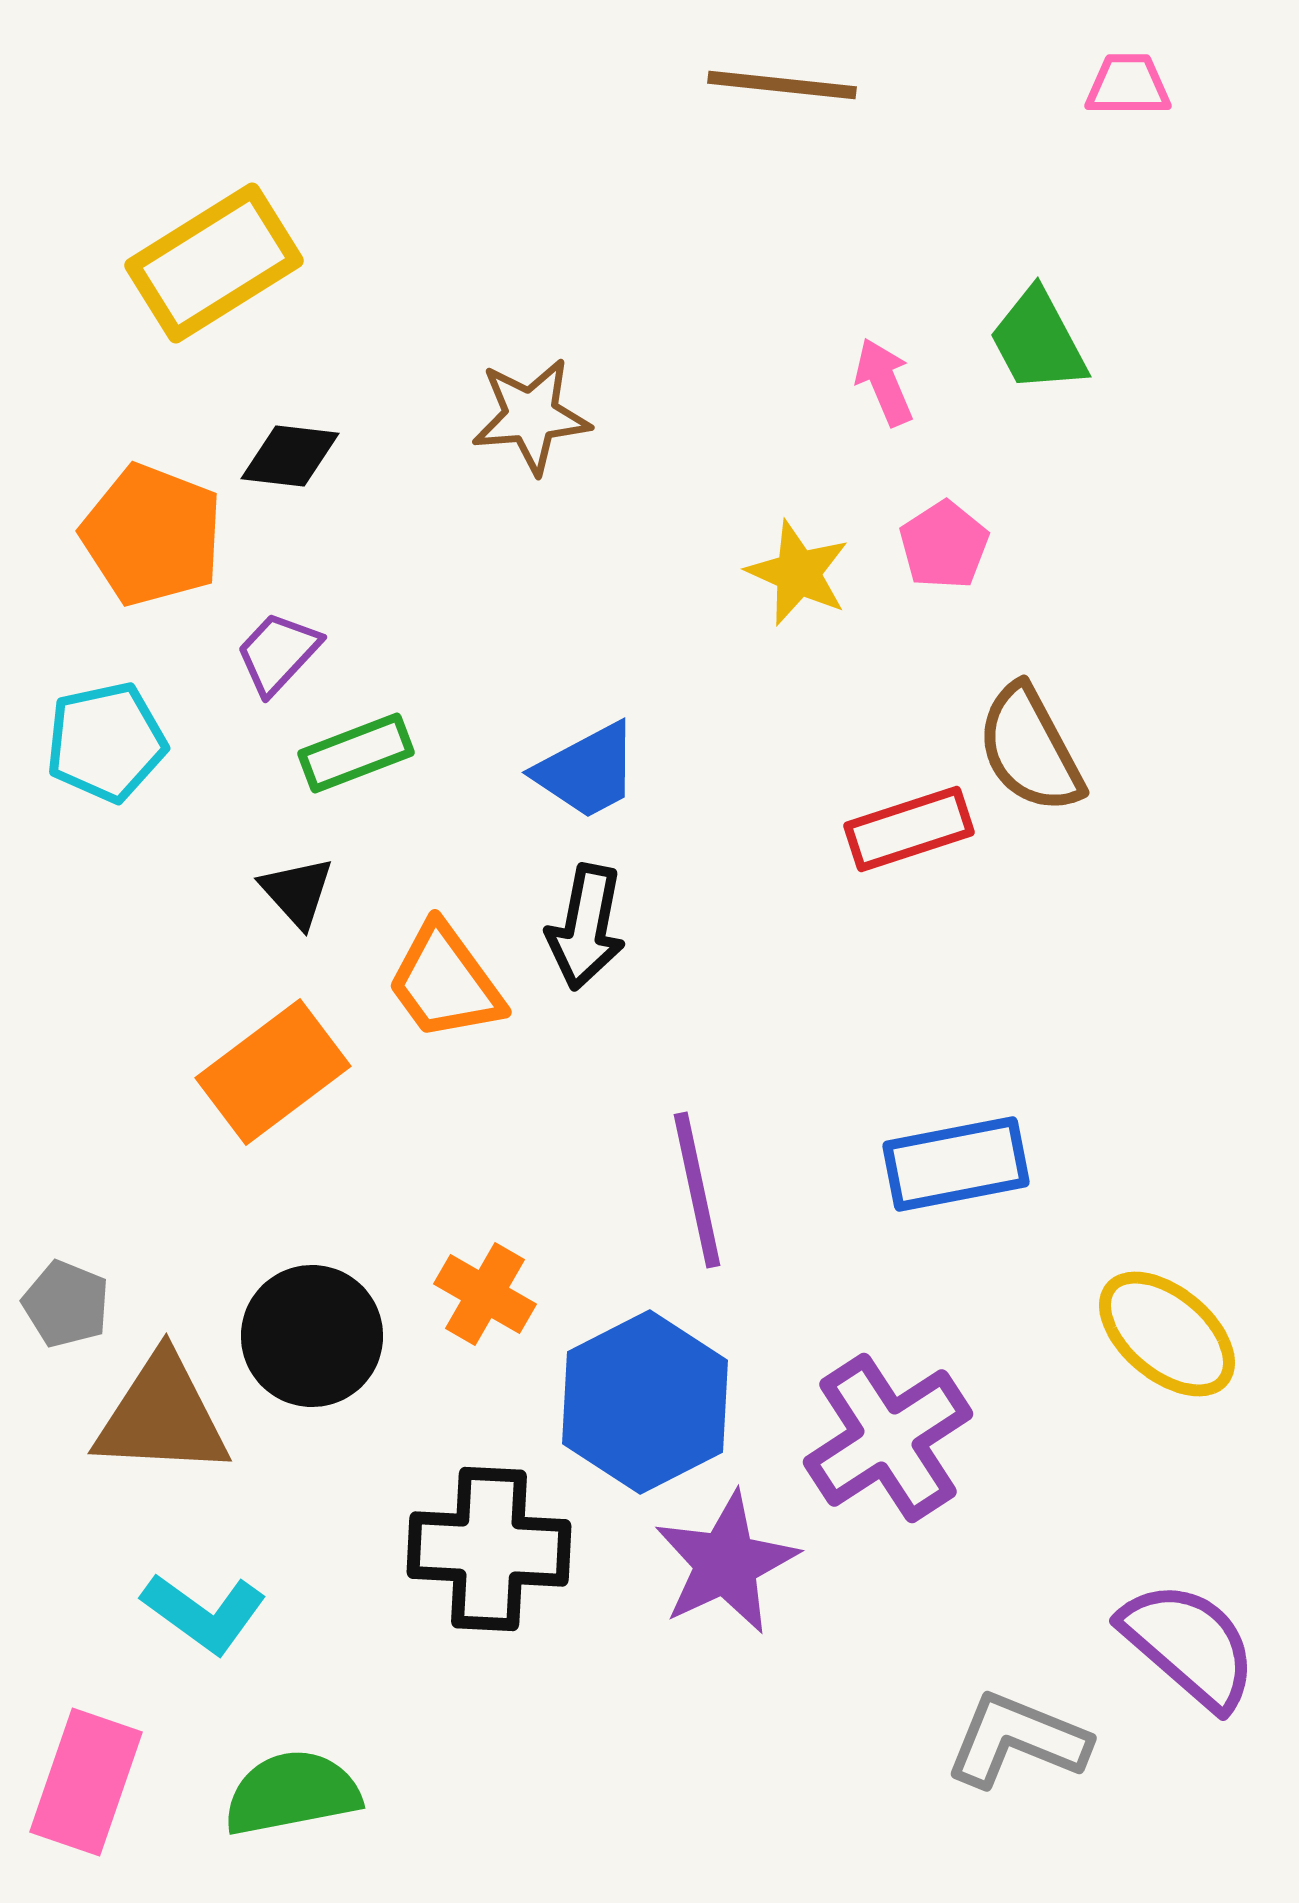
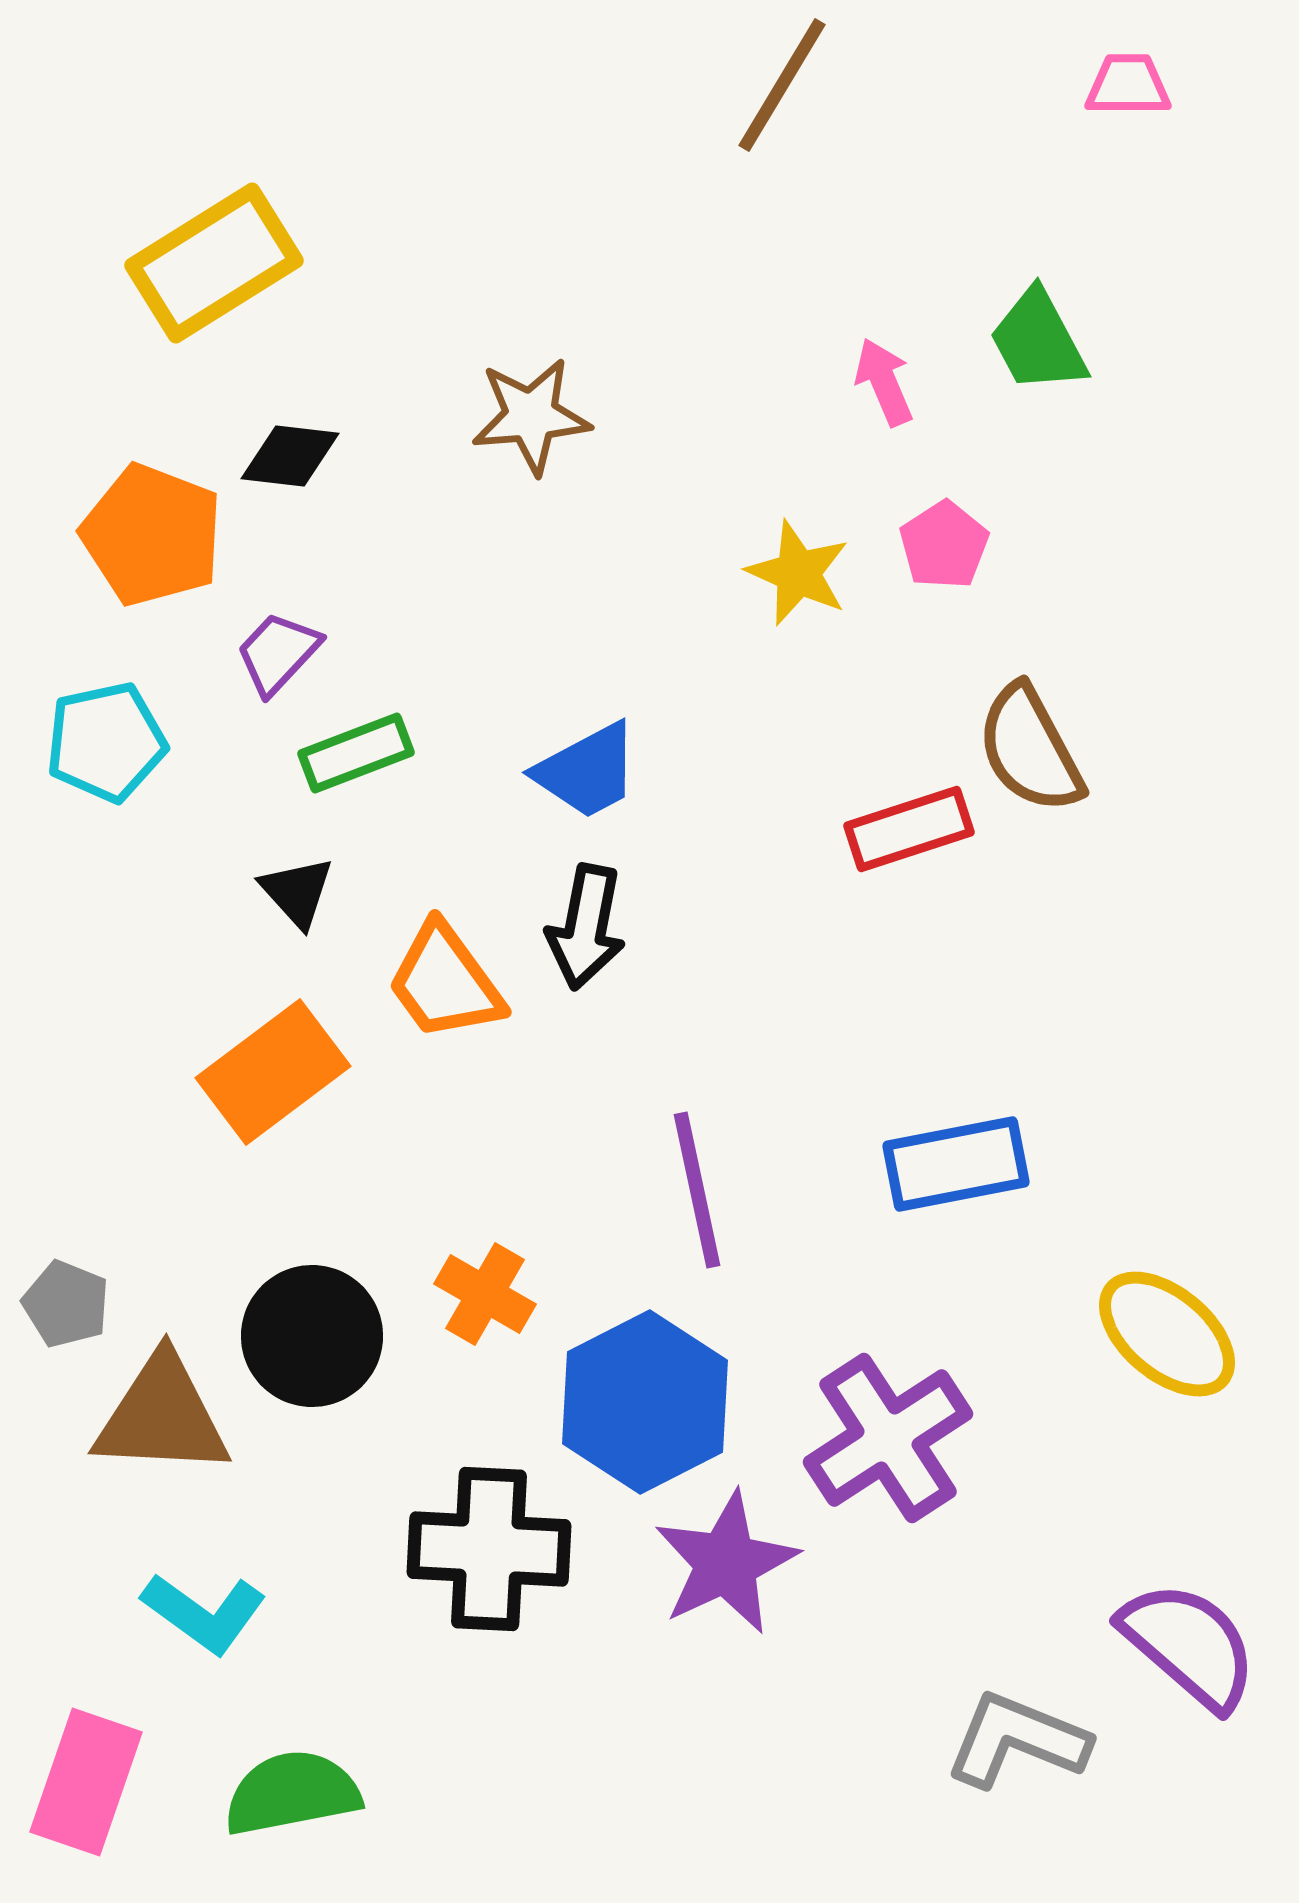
brown line: rotated 65 degrees counterclockwise
